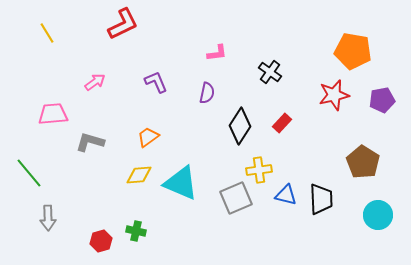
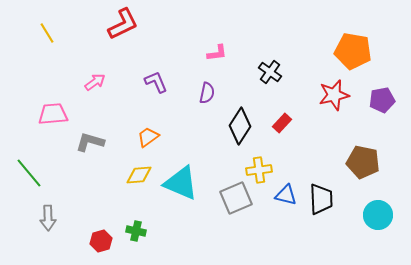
brown pentagon: rotated 20 degrees counterclockwise
